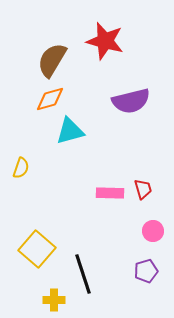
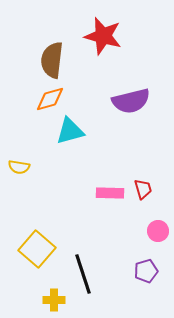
red star: moved 2 px left, 5 px up
brown semicircle: rotated 24 degrees counterclockwise
yellow semicircle: moved 2 px left, 1 px up; rotated 80 degrees clockwise
pink circle: moved 5 px right
